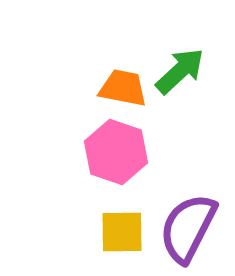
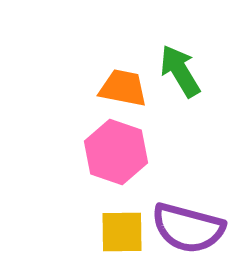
green arrow: rotated 78 degrees counterclockwise
purple semicircle: rotated 102 degrees counterclockwise
